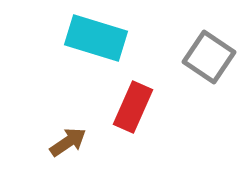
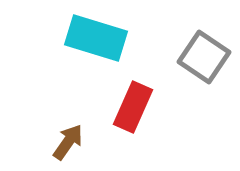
gray square: moved 5 px left
brown arrow: rotated 21 degrees counterclockwise
